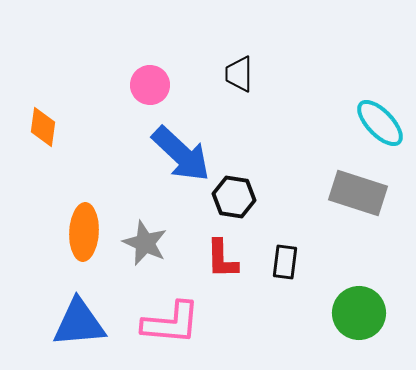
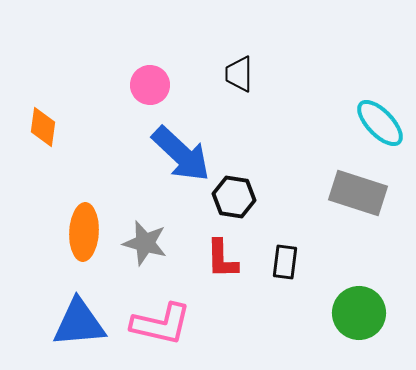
gray star: rotated 9 degrees counterclockwise
pink L-shape: moved 10 px left, 1 px down; rotated 8 degrees clockwise
